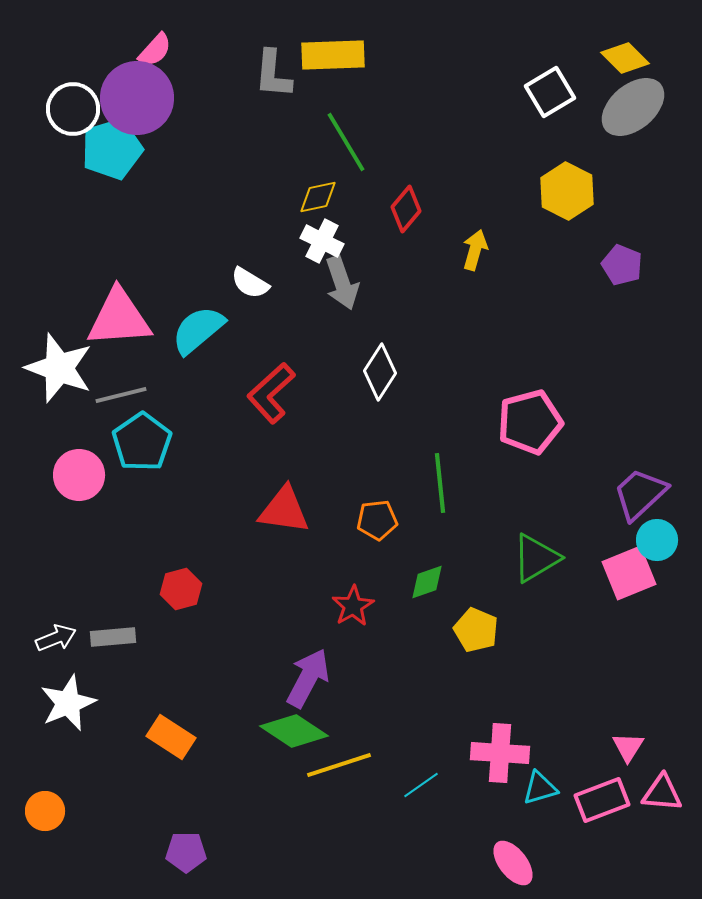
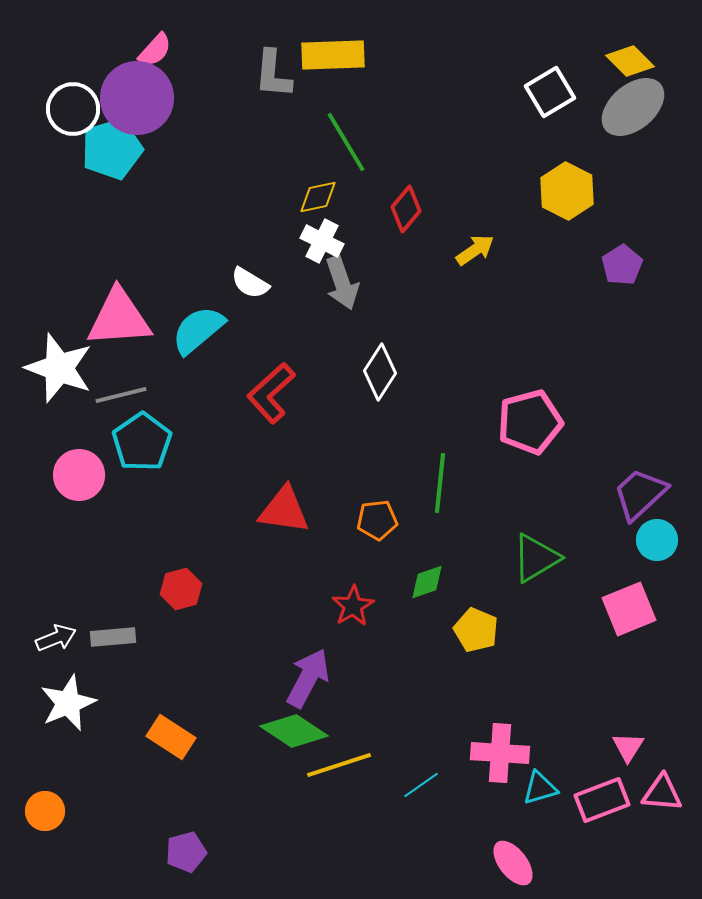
yellow diamond at (625, 58): moved 5 px right, 3 px down
yellow arrow at (475, 250): rotated 39 degrees clockwise
purple pentagon at (622, 265): rotated 18 degrees clockwise
green line at (440, 483): rotated 12 degrees clockwise
pink square at (629, 573): moved 36 px down
purple pentagon at (186, 852): rotated 15 degrees counterclockwise
